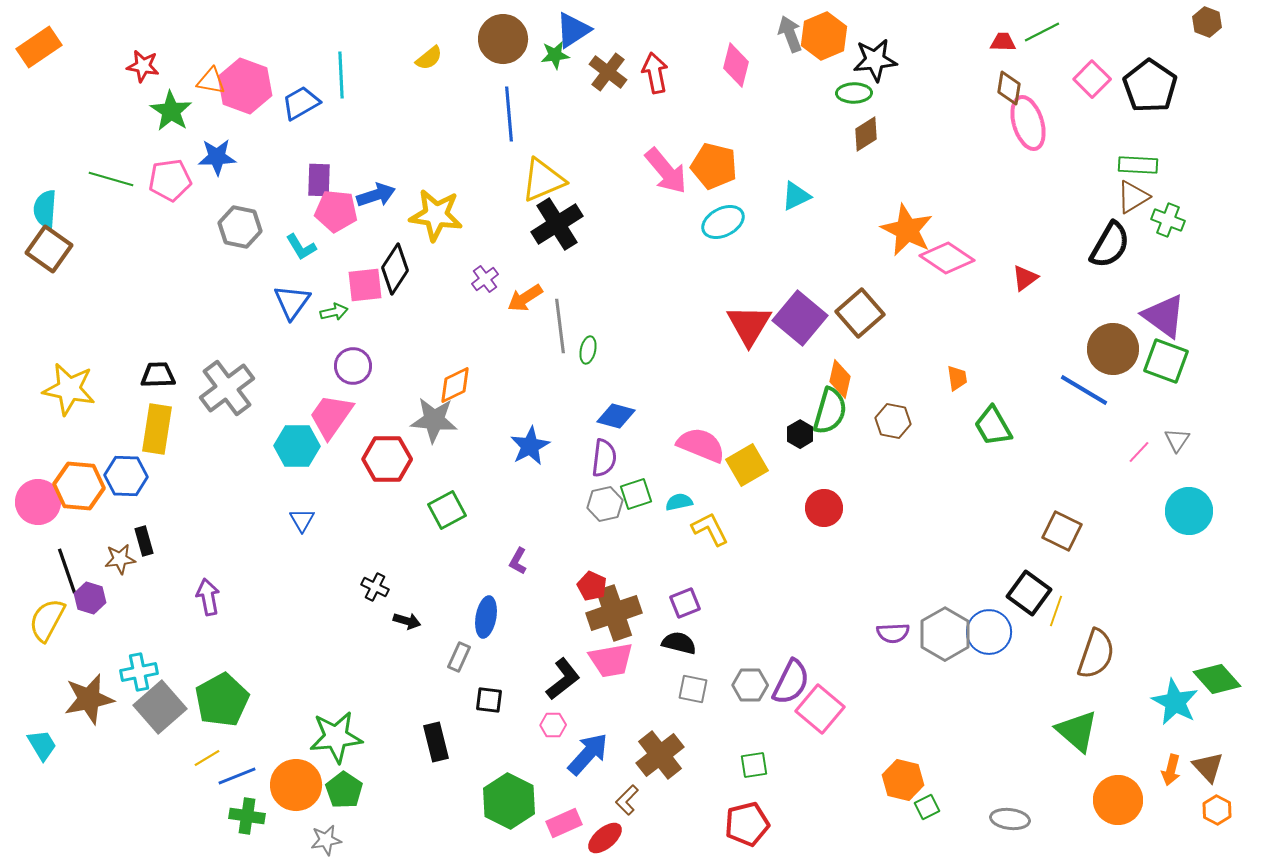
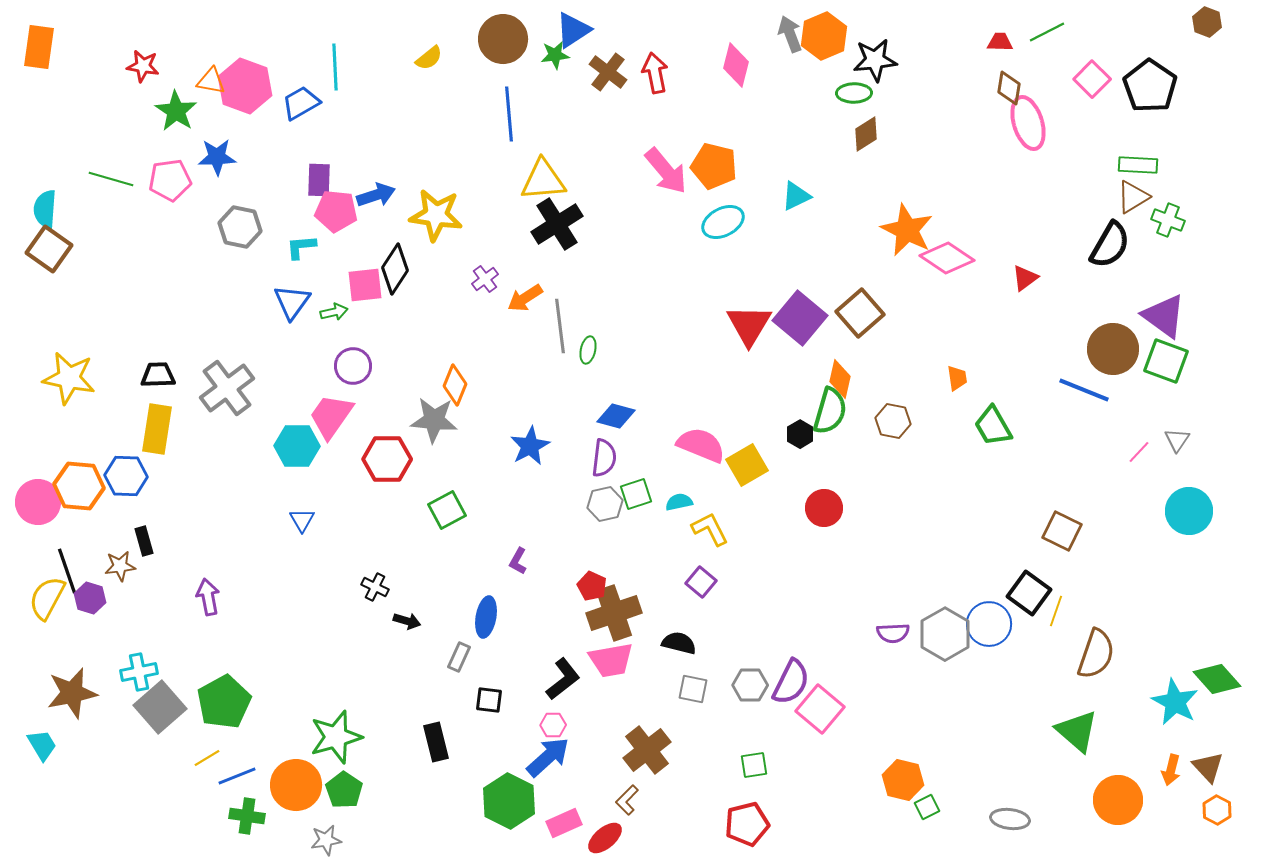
green line at (1042, 32): moved 5 px right
red trapezoid at (1003, 42): moved 3 px left
orange rectangle at (39, 47): rotated 48 degrees counterclockwise
cyan line at (341, 75): moved 6 px left, 8 px up
green star at (171, 111): moved 5 px right
yellow triangle at (543, 180): rotated 18 degrees clockwise
cyan L-shape at (301, 247): rotated 116 degrees clockwise
orange diamond at (455, 385): rotated 42 degrees counterclockwise
yellow star at (69, 389): moved 11 px up
blue line at (1084, 390): rotated 9 degrees counterclockwise
brown star at (120, 559): moved 7 px down
purple square at (685, 603): moved 16 px right, 21 px up; rotated 28 degrees counterclockwise
yellow semicircle at (47, 620): moved 22 px up
blue circle at (989, 632): moved 8 px up
brown star at (89, 699): moved 17 px left, 6 px up
green pentagon at (222, 700): moved 2 px right, 2 px down
green star at (336, 737): rotated 10 degrees counterclockwise
blue arrow at (588, 754): moved 40 px left, 3 px down; rotated 6 degrees clockwise
brown cross at (660, 755): moved 13 px left, 5 px up
